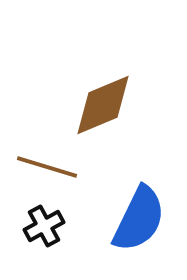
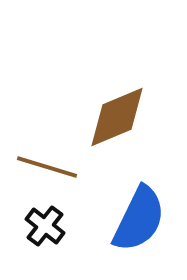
brown diamond: moved 14 px right, 12 px down
black cross: moved 1 px right; rotated 24 degrees counterclockwise
